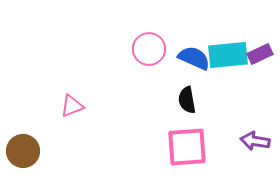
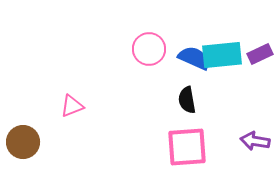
cyan rectangle: moved 6 px left
brown circle: moved 9 px up
